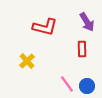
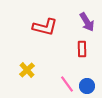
yellow cross: moved 9 px down
